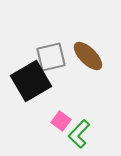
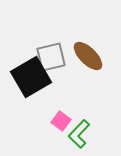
black square: moved 4 px up
